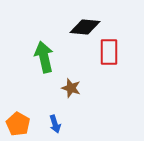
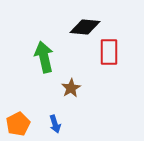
brown star: rotated 24 degrees clockwise
orange pentagon: rotated 15 degrees clockwise
